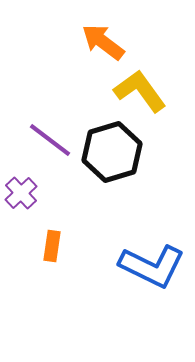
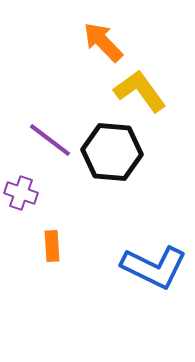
orange arrow: rotated 9 degrees clockwise
black hexagon: rotated 22 degrees clockwise
purple cross: rotated 28 degrees counterclockwise
orange rectangle: rotated 12 degrees counterclockwise
blue L-shape: moved 2 px right, 1 px down
